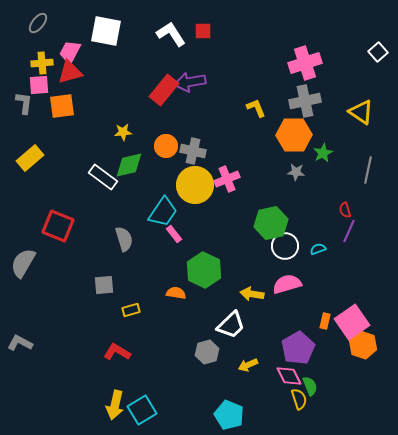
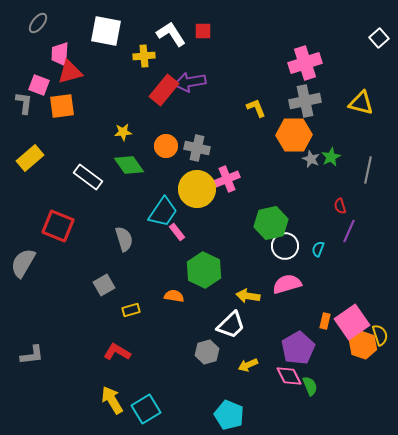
pink trapezoid at (70, 52): moved 10 px left, 2 px down; rotated 25 degrees counterclockwise
white square at (378, 52): moved 1 px right, 14 px up
yellow cross at (42, 63): moved 102 px right, 7 px up
pink square at (39, 85): rotated 25 degrees clockwise
yellow triangle at (361, 112): moved 9 px up; rotated 20 degrees counterclockwise
gray cross at (193, 151): moved 4 px right, 3 px up
green star at (323, 153): moved 8 px right, 4 px down
green diamond at (129, 165): rotated 68 degrees clockwise
gray star at (296, 172): moved 15 px right, 13 px up; rotated 18 degrees clockwise
white rectangle at (103, 177): moved 15 px left
yellow circle at (195, 185): moved 2 px right, 4 px down
red semicircle at (345, 210): moved 5 px left, 4 px up
pink rectangle at (174, 234): moved 3 px right, 2 px up
cyan semicircle at (318, 249): rotated 49 degrees counterclockwise
gray square at (104, 285): rotated 25 degrees counterclockwise
orange semicircle at (176, 293): moved 2 px left, 3 px down
yellow arrow at (252, 294): moved 4 px left, 2 px down
gray L-shape at (20, 343): moved 12 px right, 12 px down; rotated 145 degrees clockwise
yellow semicircle at (299, 399): moved 81 px right, 64 px up
yellow arrow at (115, 405): moved 3 px left, 5 px up; rotated 136 degrees clockwise
cyan square at (142, 410): moved 4 px right, 1 px up
